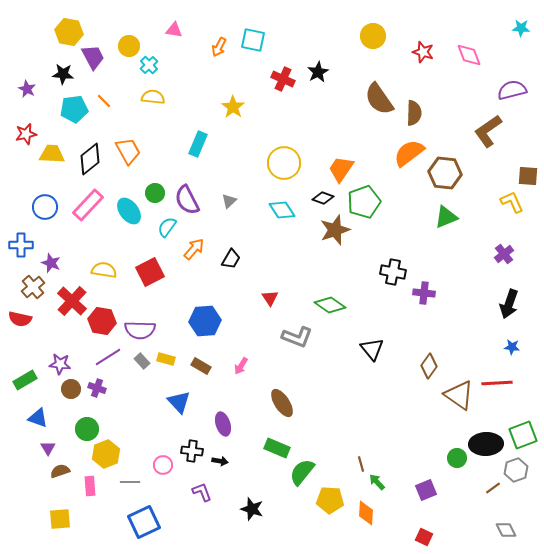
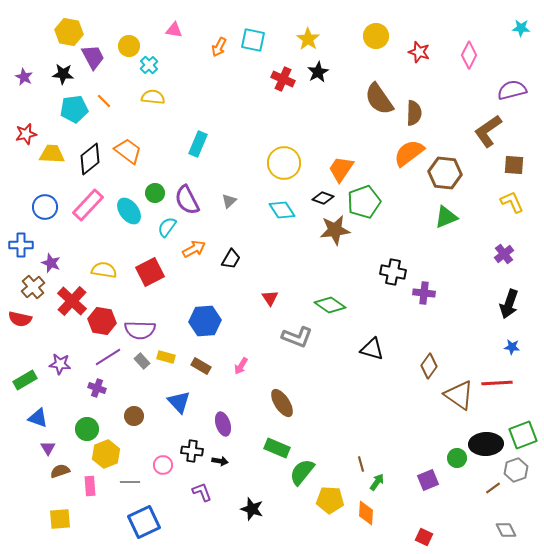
yellow circle at (373, 36): moved 3 px right
red star at (423, 52): moved 4 px left
pink diamond at (469, 55): rotated 48 degrees clockwise
purple star at (27, 89): moved 3 px left, 12 px up
yellow star at (233, 107): moved 75 px right, 68 px up
orange trapezoid at (128, 151): rotated 24 degrees counterclockwise
brown square at (528, 176): moved 14 px left, 11 px up
brown star at (335, 230): rotated 12 degrees clockwise
orange arrow at (194, 249): rotated 20 degrees clockwise
black triangle at (372, 349): rotated 35 degrees counterclockwise
yellow rectangle at (166, 359): moved 2 px up
brown circle at (71, 389): moved 63 px right, 27 px down
green arrow at (377, 482): rotated 78 degrees clockwise
purple square at (426, 490): moved 2 px right, 10 px up
